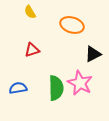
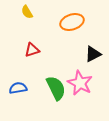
yellow semicircle: moved 3 px left
orange ellipse: moved 3 px up; rotated 35 degrees counterclockwise
green semicircle: rotated 25 degrees counterclockwise
